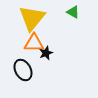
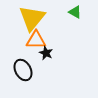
green triangle: moved 2 px right
orange triangle: moved 2 px right, 3 px up
black star: rotated 24 degrees counterclockwise
